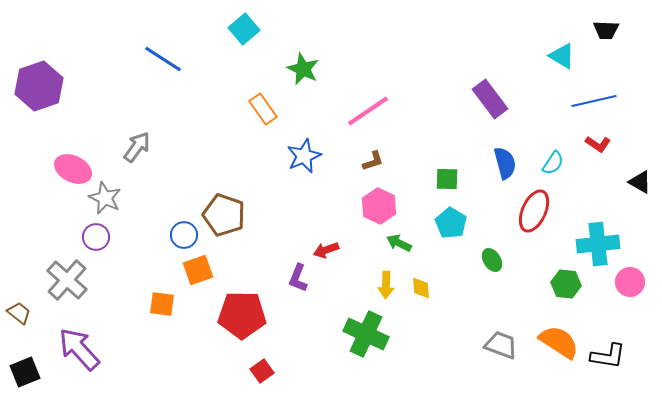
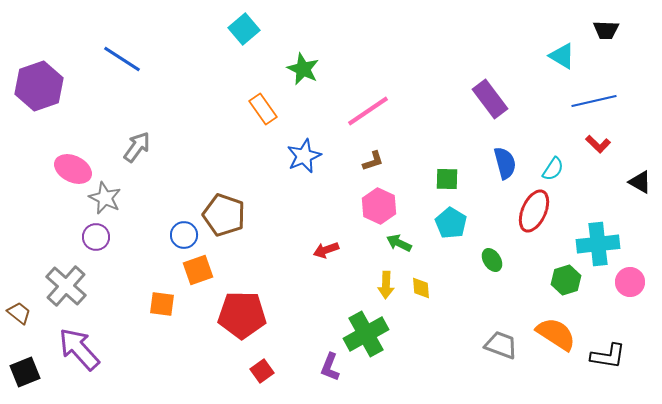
blue line at (163, 59): moved 41 px left
red L-shape at (598, 144): rotated 10 degrees clockwise
cyan semicircle at (553, 163): moved 6 px down
purple L-shape at (298, 278): moved 32 px right, 89 px down
gray cross at (67, 280): moved 1 px left, 6 px down
green hexagon at (566, 284): moved 4 px up; rotated 24 degrees counterclockwise
green cross at (366, 334): rotated 36 degrees clockwise
orange semicircle at (559, 342): moved 3 px left, 8 px up
